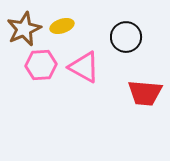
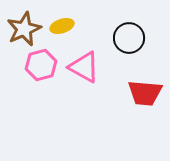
black circle: moved 3 px right, 1 px down
pink hexagon: rotated 12 degrees counterclockwise
